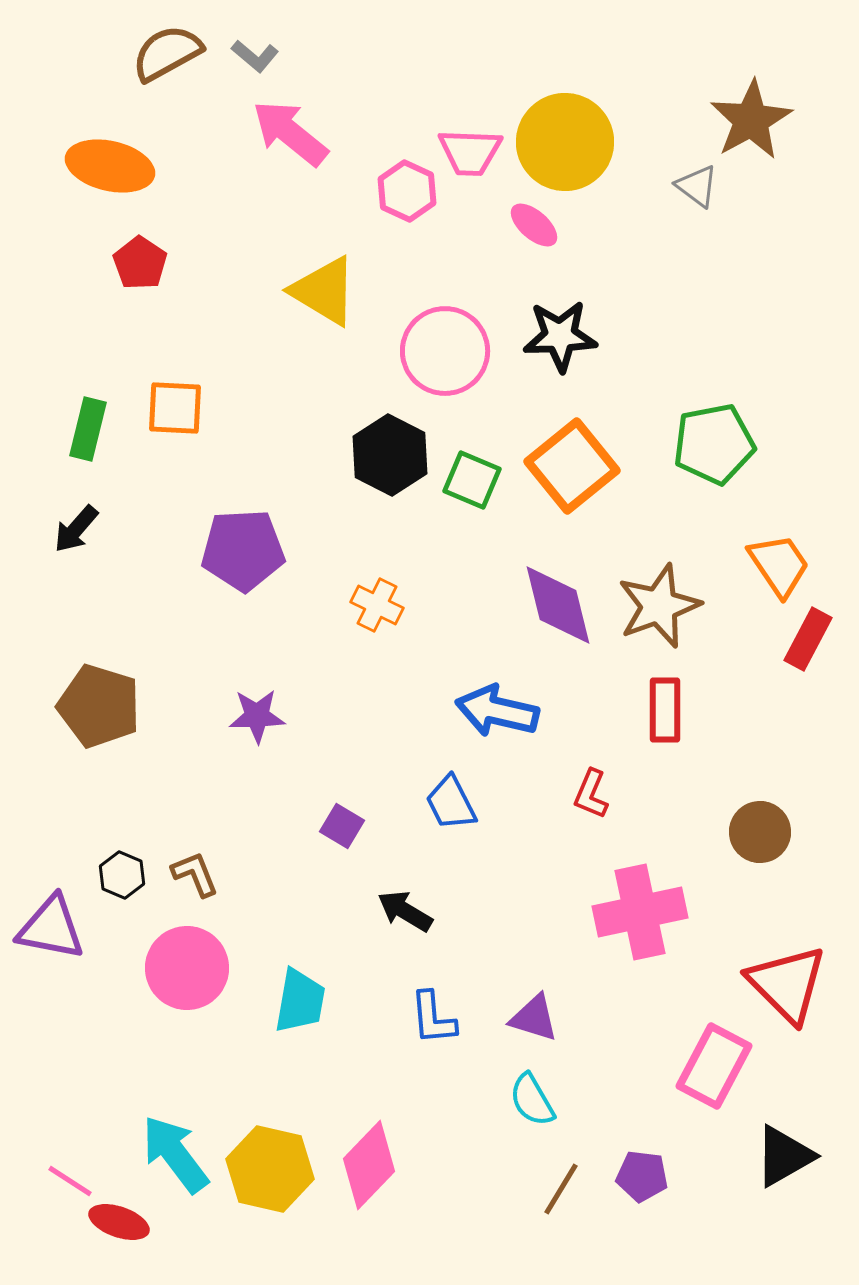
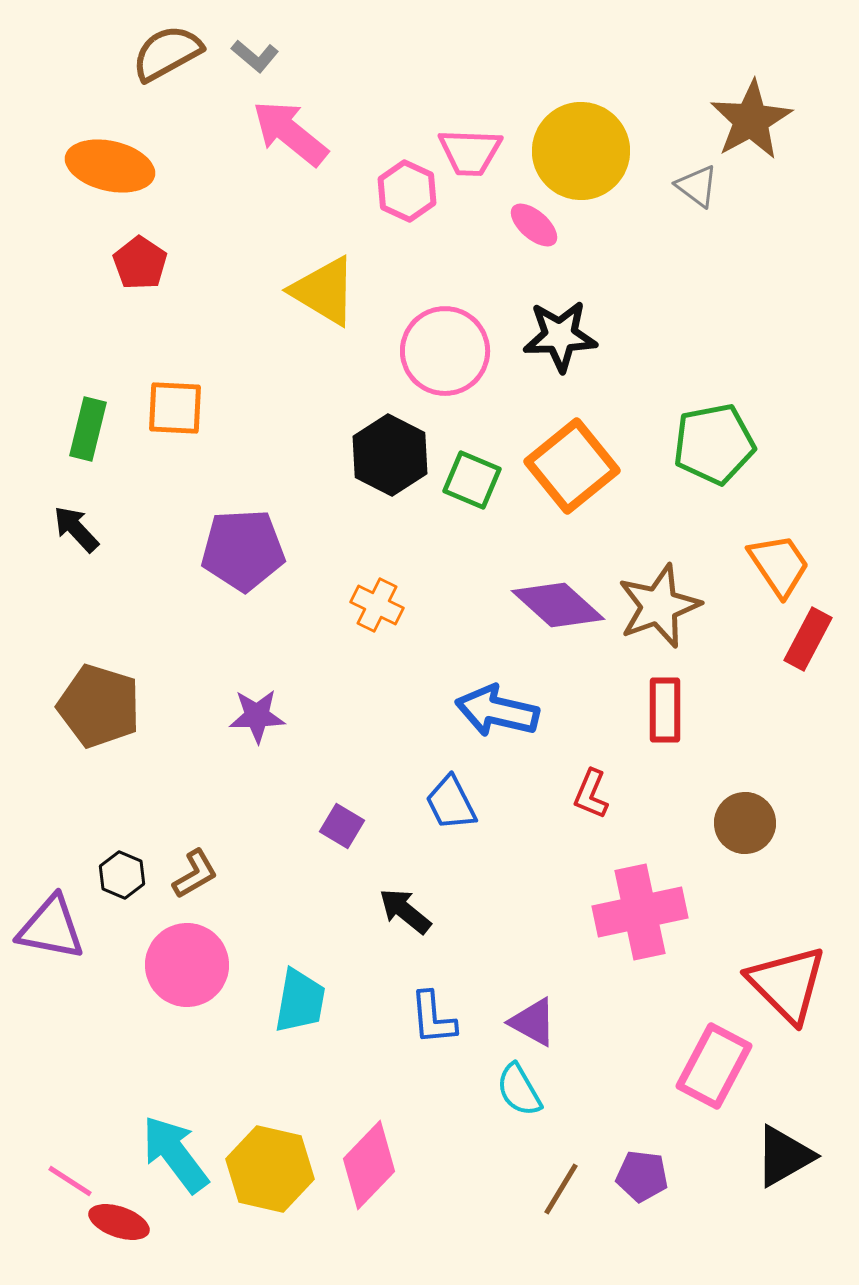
yellow circle at (565, 142): moved 16 px right, 9 px down
black arrow at (76, 529): rotated 96 degrees clockwise
purple diamond at (558, 605): rotated 34 degrees counterclockwise
brown circle at (760, 832): moved 15 px left, 9 px up
brown L-shape at (195, 874): rotated 82 degrees clockwise
black arrow at (405, 911): rotated 8 degrees clockwise
pink circle at (187, 968): moved 3 px up
purple triangle at (534, 1018): moved 1 px left, 4 px down; rotated 12 degrees clockwise
cyan semicircle at (532, 1100): moved 13 px left, 10 px up
